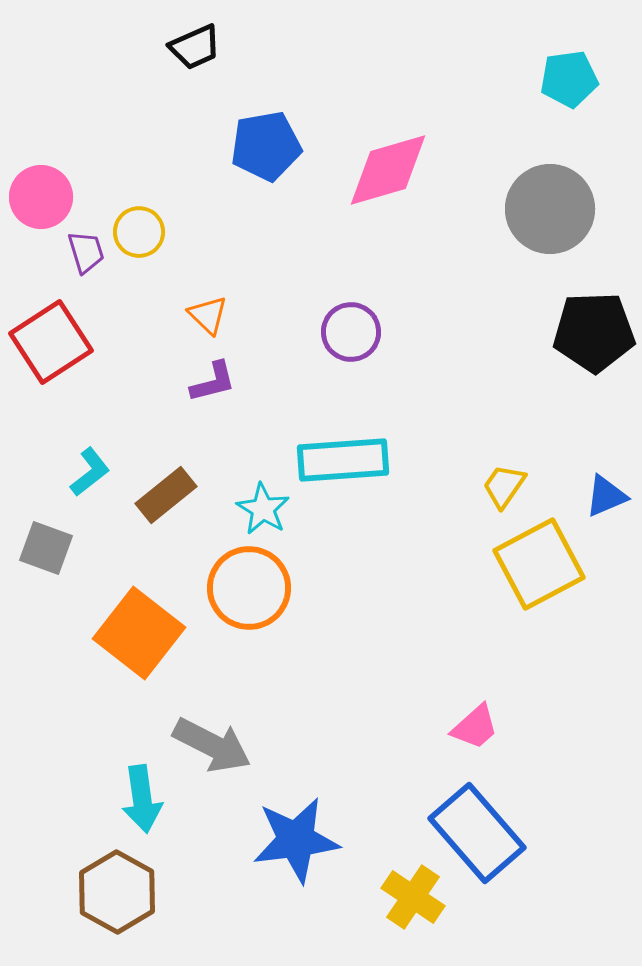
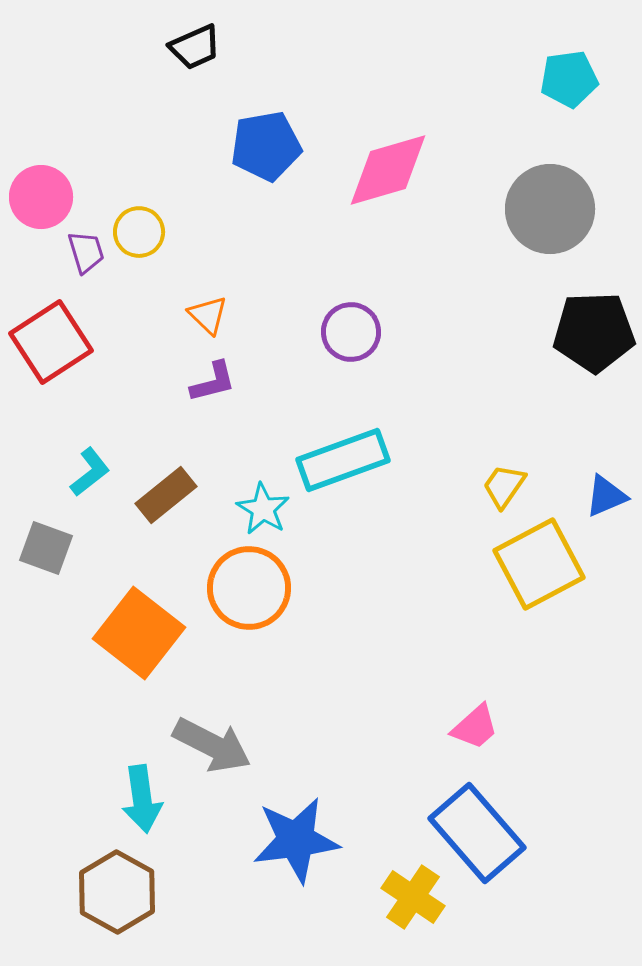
cyan rectangle: rotated 16 degrees counterclockwise
